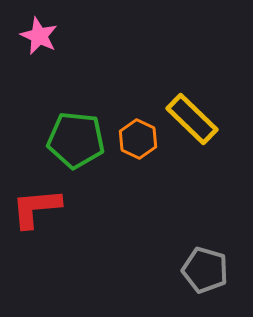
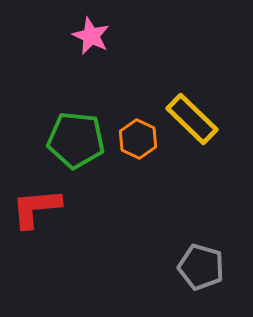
pink star: moved 52 px right
gray pentagon: moved 4 px left, 3 px up
